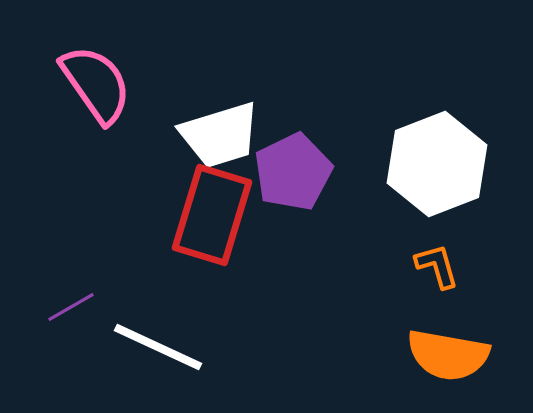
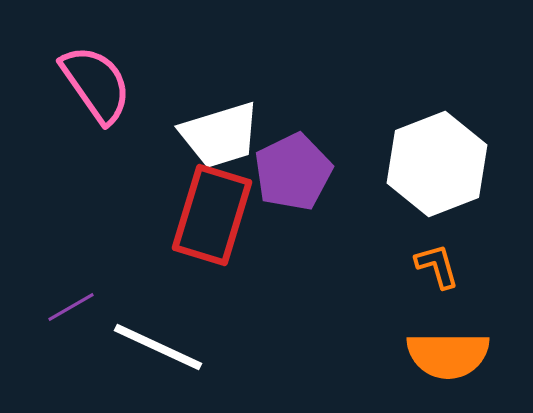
orange semicircle: rotated 10 degrees counterclockwise
